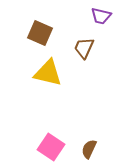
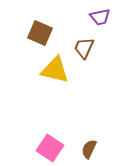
purple trapezoid: moved 1 px left, 1 px down; rotated 25 degrees counterclockwise
yellow triangle: moved 7 px right, 3 px up
pink square: moved 1 px left, 1 px down
